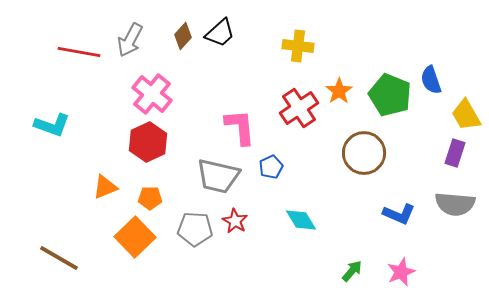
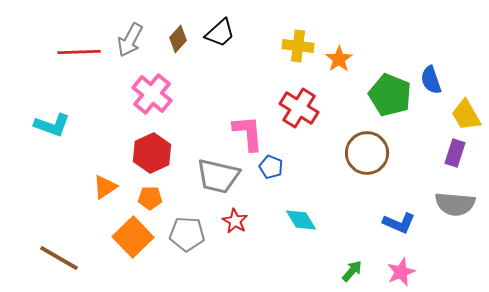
brown diamond: moved 5 px left, 3 px down
red line: rotated 12 degrees counterclockwise
orange star: moved 32 px up
red cross: rotated 24 degrees counterclockwise
pink L-shape: moved 8 px right, 6 px down
red hexagon: moved 4 px right, 11 px down
brown circle: moved 3 px right
blue pentagon: rotated 25 degrees counterclockwise
orange triangle: rotated 12 degrees counterclockwise
blue L-shape: moved 9 px down
gray pentagon: moved 8 px left, 5 px down
orange square: moved 2 px left
